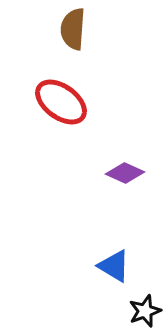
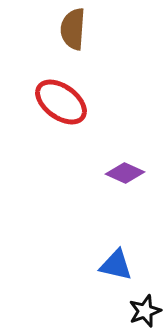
blue triangle: moved 2 px right, 1 px up; rotated 18 degrees counterclockwise
